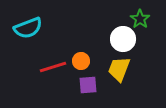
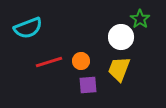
white circle: moved 2 px left, 2 px up
red line: moved 4 px left, 5 px up
